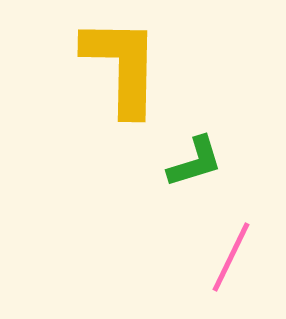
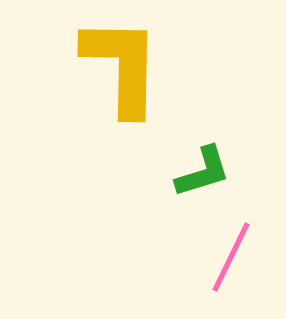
green L-shape: moved 8 px right, 10 px down
